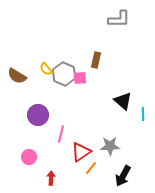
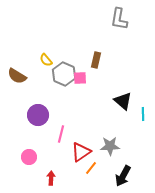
gray L-shape: rotated 100 degrees clockwise
yellow semicircle: moved 9 px up
